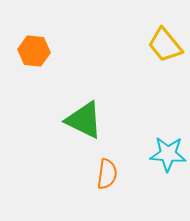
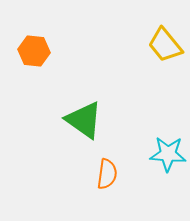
green triangle: rotated 9 degrees clockwise
